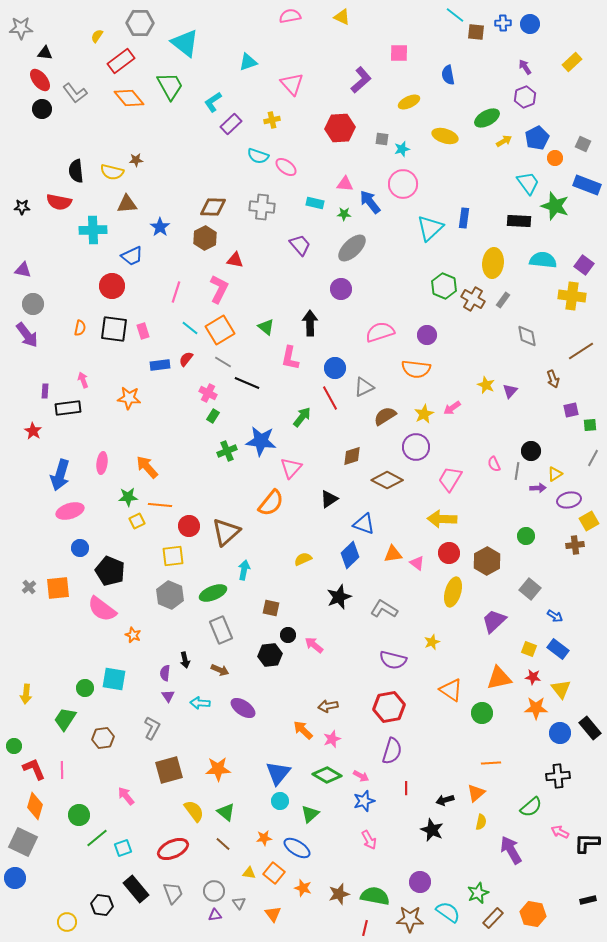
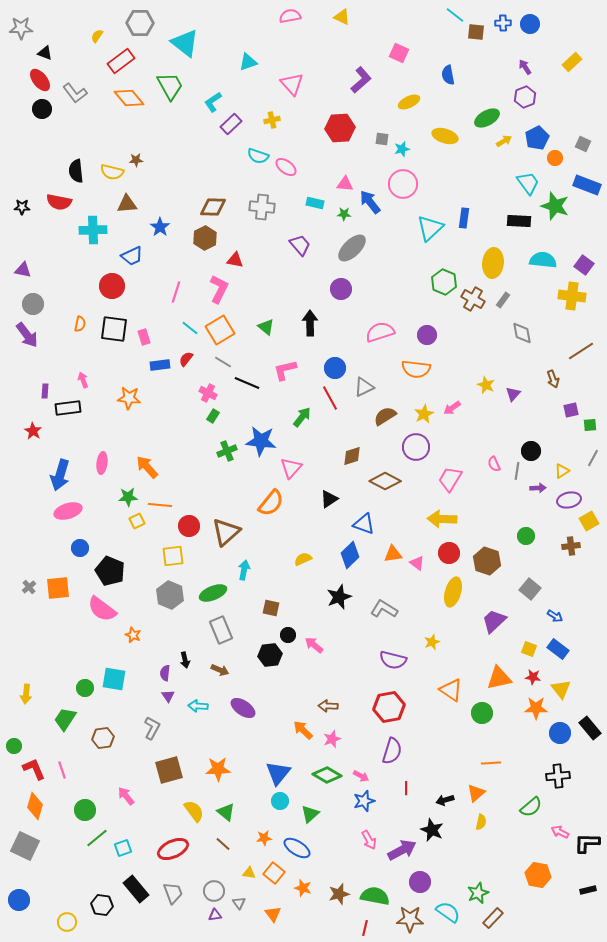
black triangle at (45, 53): rotated 14 degrees clockwise
pink square at (399, 53): rotated 24 degrees clockwise
green hexagon at (444, 286): moved 4 px up
orange semicircle at (80, 328): moved 4 px up
pink rectangle at (143, 331): moved 1 px right, 6 px down
gray diamond at (527, 336): moved 5 px left, 3 px up
pink L-shape at (290, 358): moved 5 px left, 12 px down; rotated 65 degrees clockwise
purple triangle at (510, 391): moved 3 px right, 3 px down
yellow triangle at (555, 474): moved 7 px right, 3 px up
brown diamond at (387, 480): moved 2 px left, 1 px down
pink ellipse at (70, 511): moved 2 px left
brown cross at (575, 545): moved 4 px left, 1 px down
brown hexagon at (487, 561): rotated 12 degrees counterclockwise
cyan arrow at (200, 703): moved 2 px left, 3 px down
brown arrow at (328, 706): rotated 12 degrees clockwise
pink line at (62, 770): rotated 18 degrees counterclockwise
green circle at (79, 815): moved 6 px right, 5 px up
gray square at (23, 842): moved 2 px right, 4 px down
purple arrow at (511, 850): moved 109 px left; rotated 92 degrees clockwise
blue circle at (15, 878): moved 4 px right, 22 px down
black rectangle at (588, 900): moved 10 px up
orange hexagon at (533, 914): moved 5 px right, 39 px up
